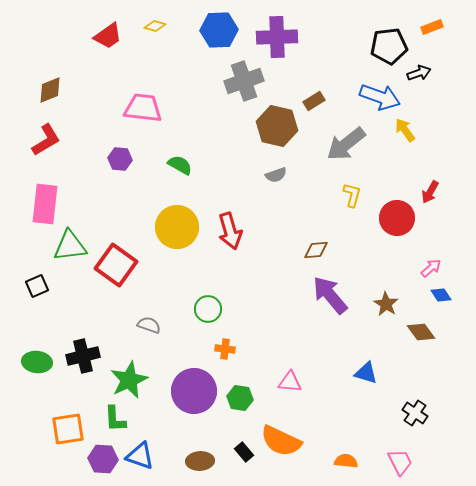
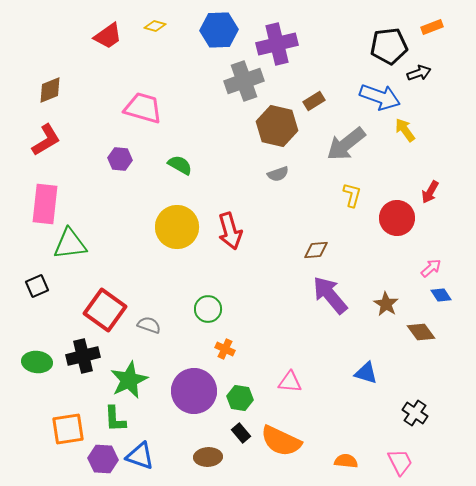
purple cross at (277, 37): moved 7 px down; rotated 12 degrees counterclockwise
pink trapezoid at (143, 108): rotated 9 degrees clockwise
gray semicircle at (276, 175): moved 2 px right, 1 px up
green triangle at (70, 246): moved 2 px up
red square at (116, 265): moved 11 px left, 45 px down
orange cross at (225, 349): rotated 18 degrees clockwise
black rectangle at (244, 452): moved 3 px left, 19 px up
brown ellipse at (200, 461): moved 8 px right, 4 px up
